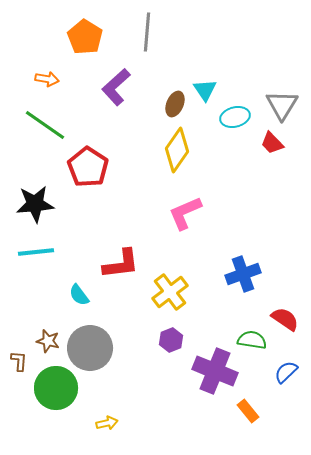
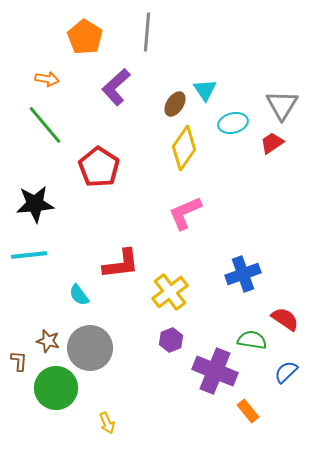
brown ellipse: rotated 10 degrees clockwise
cyan ellipse: moved 2 px left, 6 px down
green line: rotated 15 degrees clockwise
red trapezoid: rotated 100 degrees clockwise
yellow diamond: moved 7 px right, 2 px up
red pentagon: moved 11 px right
cyan line: moved 7 px left, 3 px down
yellow arrow: rotated 80 degrees clockwise
